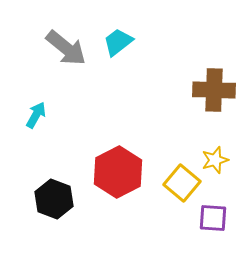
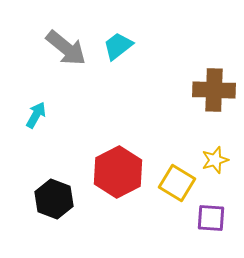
cyan trapezoid: moved 4 px down
yellow square: moved 5 px left; rotated 9 degrees counterclockwise
purple square: moved 2 px left
